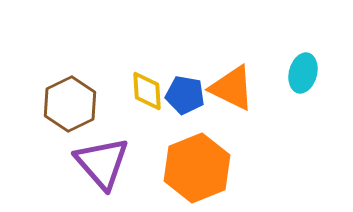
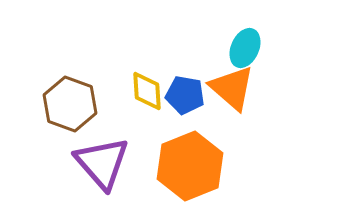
cyan ellipse: moved 58 px left, 25 px up; rotated 9 degrees clockwise
orange triangle: rotated 15 degrees clockwise
brown hexagon: rotated 14 degrees counterclockwise
orange hexagon: moved 7 px left, 2 px up
